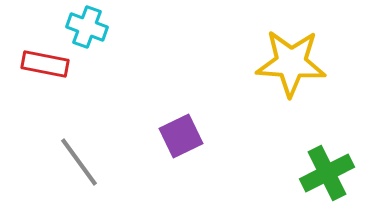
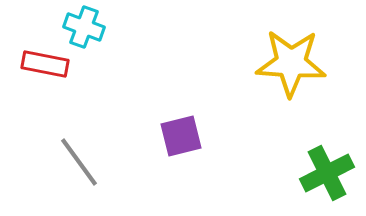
cyan cross: moved 3 px left
purple square: rotated 12 degrees clockwise
